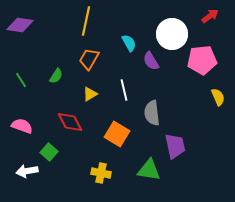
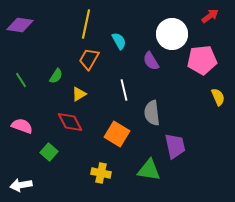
yellow line: moved 3 px down
cyan semicircle: moved 10 px left, 2 px up
yellow triangle: moved 11 px left
white arrow: moved 6 px left, 14 px down
